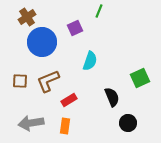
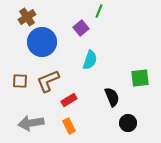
purple square: moved 6 px right; rotated 14 degrees counterclockwise
cyan semicircle: moved 1 px up
green square: rotated 18 degrees clockwise
orange rectangle: moved 4 px right; rotated 35 degrees counterclockwise
